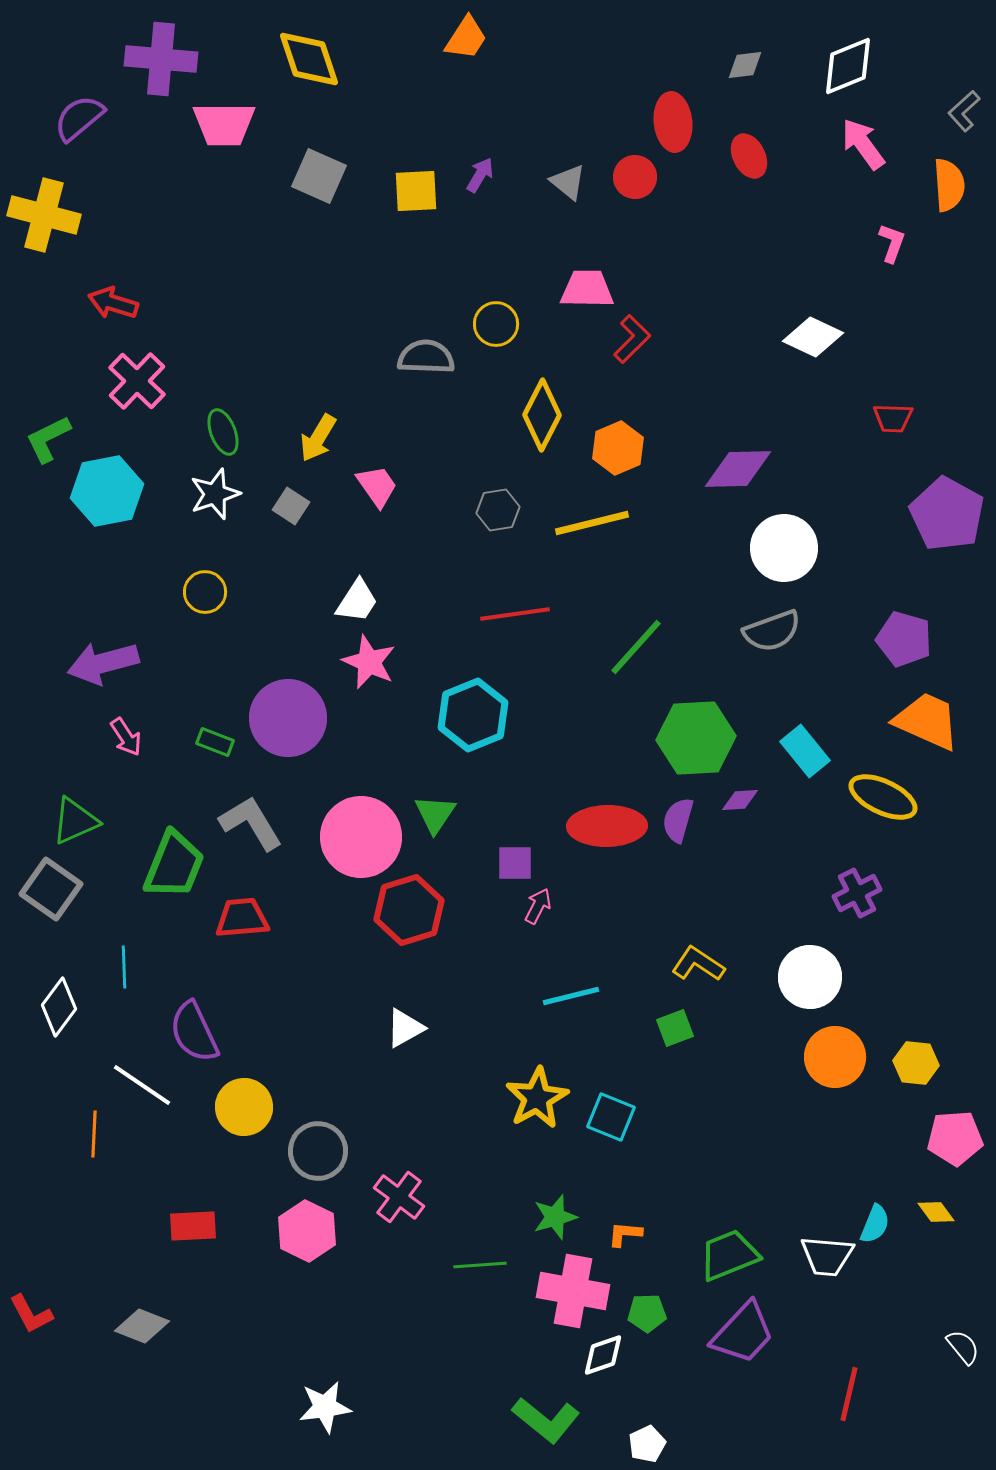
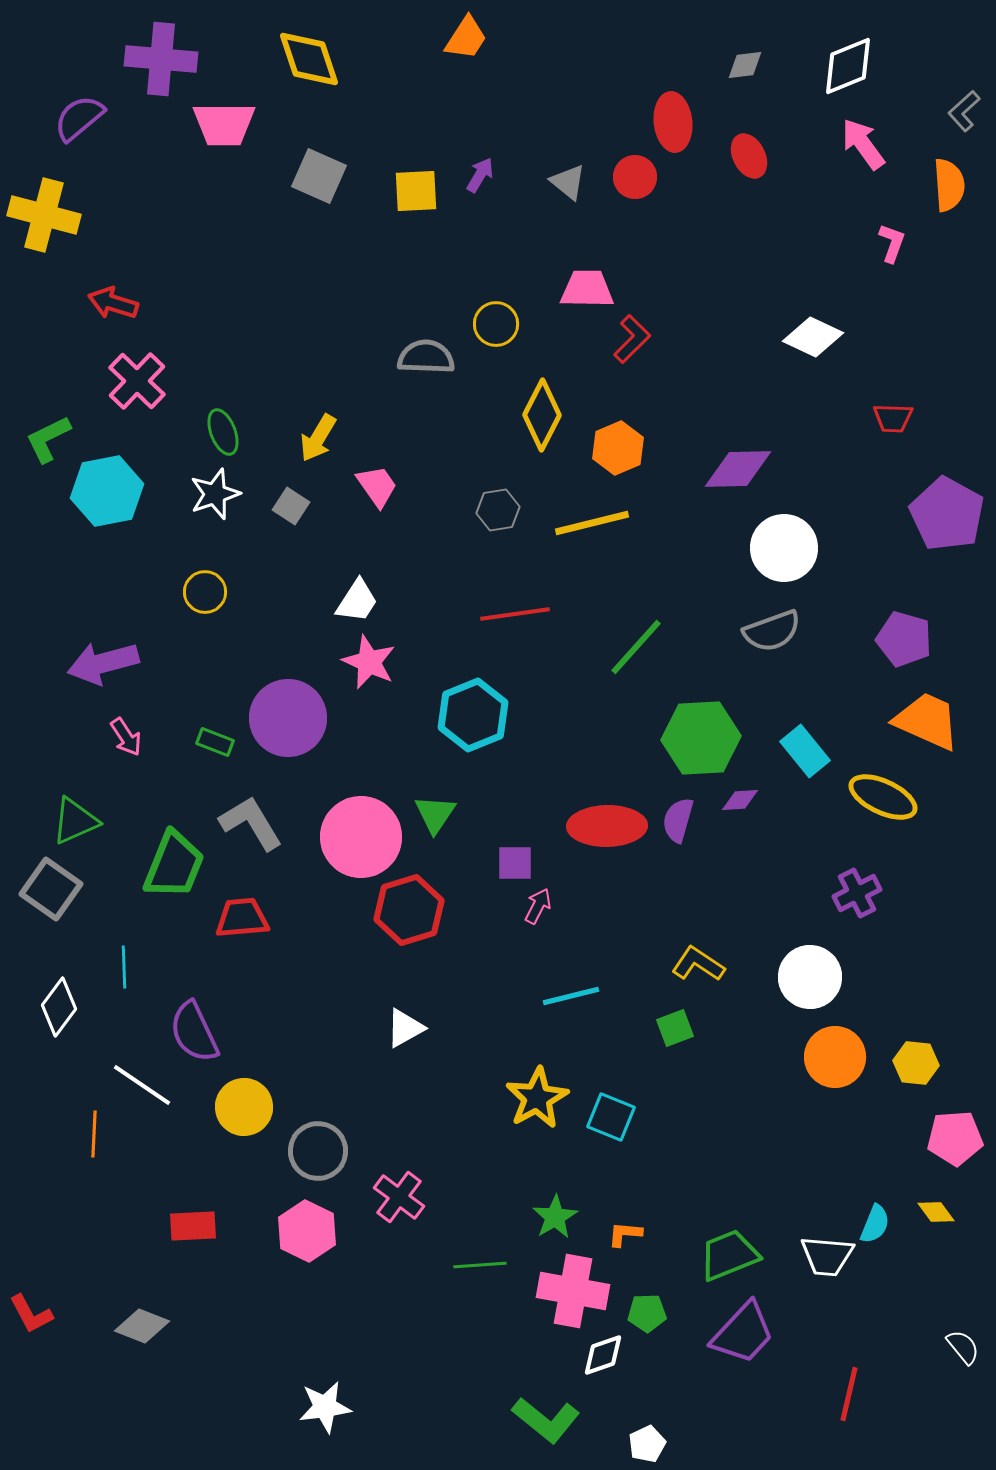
green hexagon at (696, 738): moved 5 px right
green star at (555, 1217): rotated 15 degrees counterclockwise
